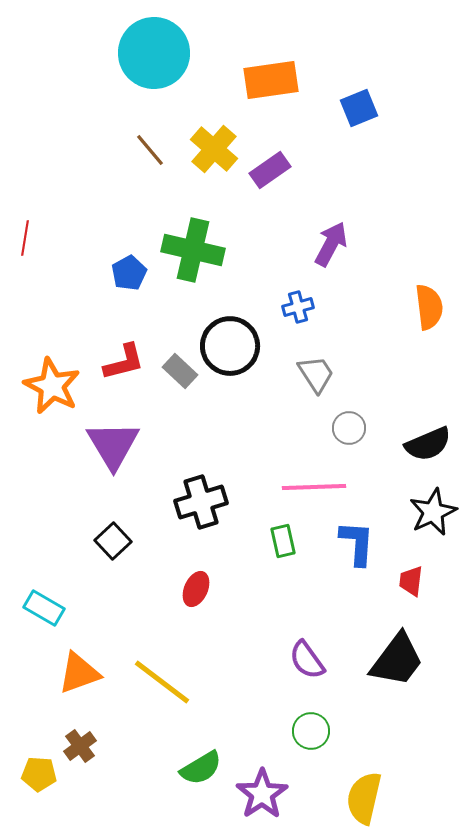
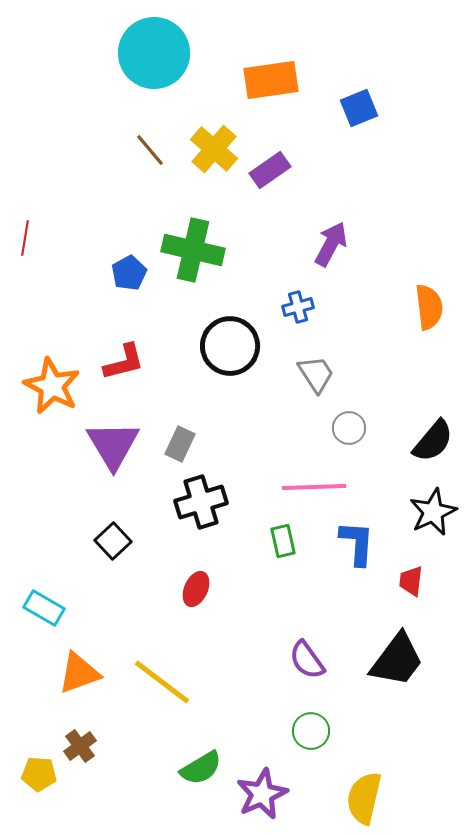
gray rectangle: moved 73 px down; rotated 72 degrees clockwise
black semicircle: moved 5 px right, 3 px up; rotated 27 degrees counterclockwise
purple star: rotated 9 degrees clockwise
